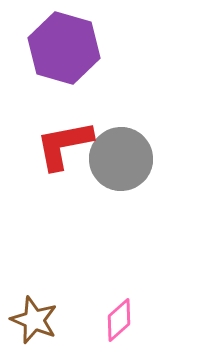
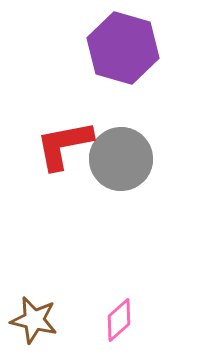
purple hexagon: moved 59 px right
brown star: rotated 9 degrees counterclockwise
